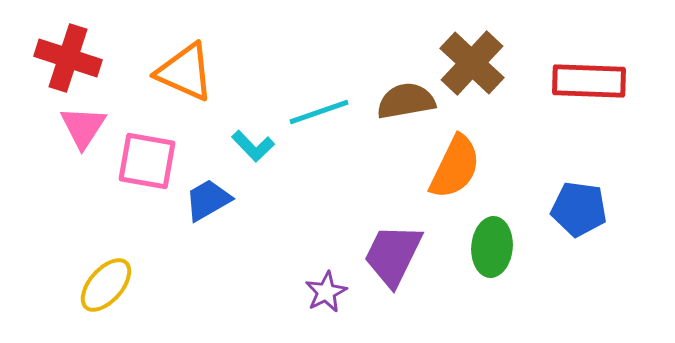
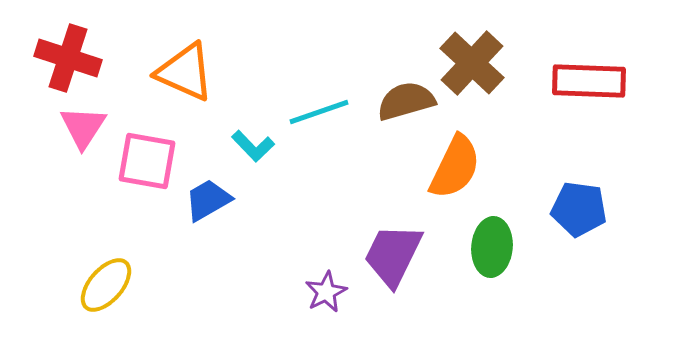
brown semicircle: rotated 6 degrees counterclockwise
